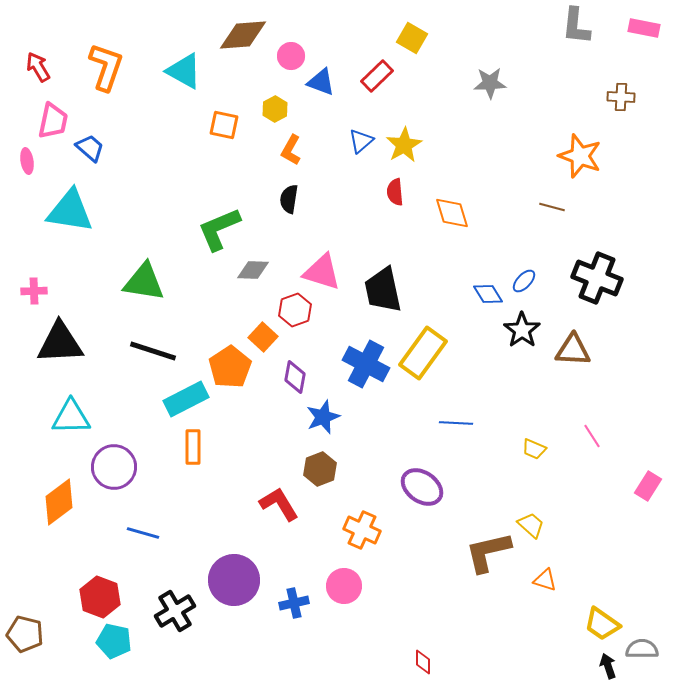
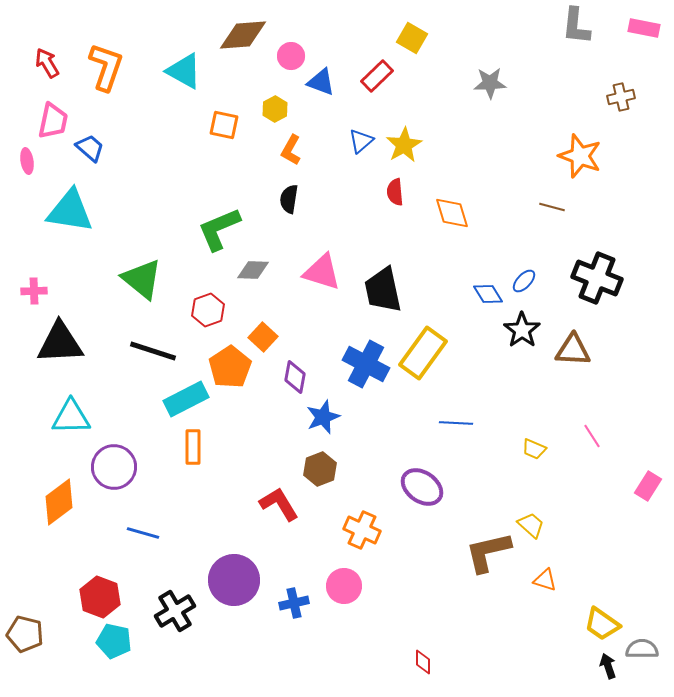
red arrow at (38, 67): moved 9 px right, 4 px up
brown cross at (621, 97): rotated 16 degrees counterclockwise
green triangle at (144, 282): moved 2 px left, 3 px up; rotated 30 degrees clockwise
red hexagon at (295, 310): moved 87 px left
